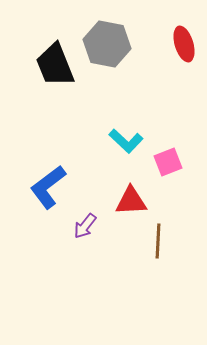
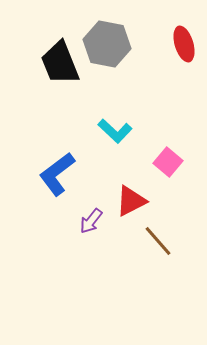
black trapezoid: moved 5 px right, 2 px up
cyan L-shape: moved 11 px left, 10 px up
pink square: rotated 28 degrees counterclockwise
blue L-shape: moved 9 px right, 13 px up
red triangle: rotated 24 degrees counterclockwise
purple arrow: moved 6 px right, 5 px up
brown line: rotated 44 degrees counterclockwise
